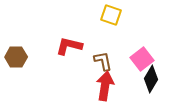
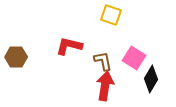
pink square: moved 8 px left, 1 px up; rotated 20 degrees counterclockwise
